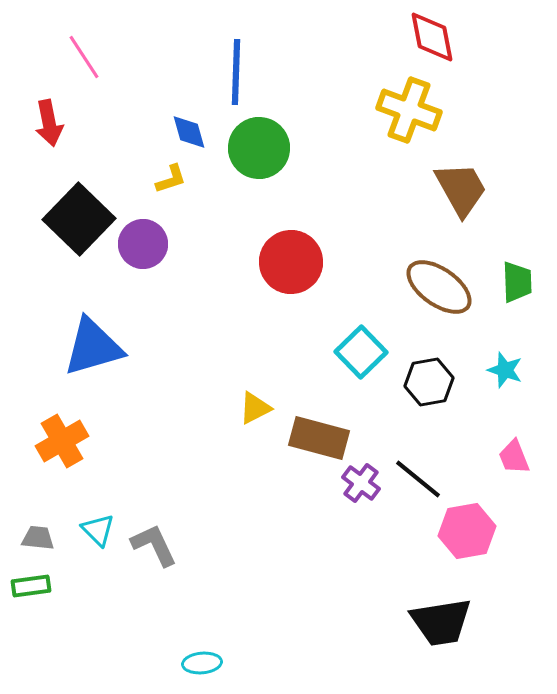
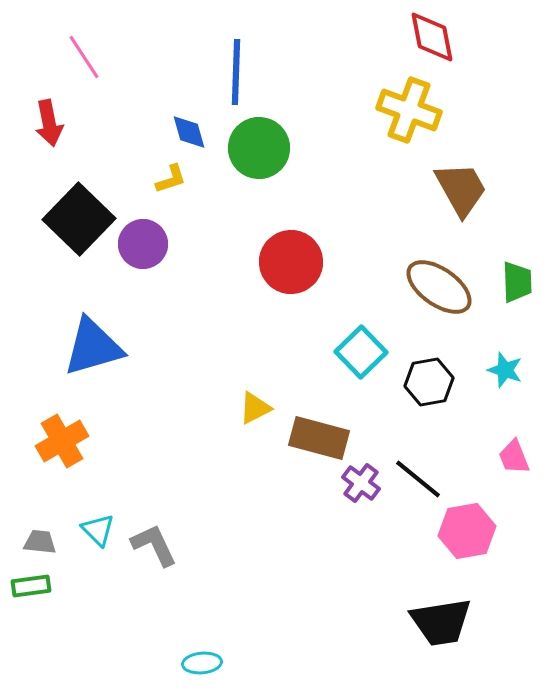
gray trapezoid: moved 2 px right, 4 px down
